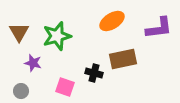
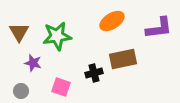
green star: rotated 8 degrees clockwise
black cross: rotated 30 degrees counterclockwise
pink square: moved 4 px left
